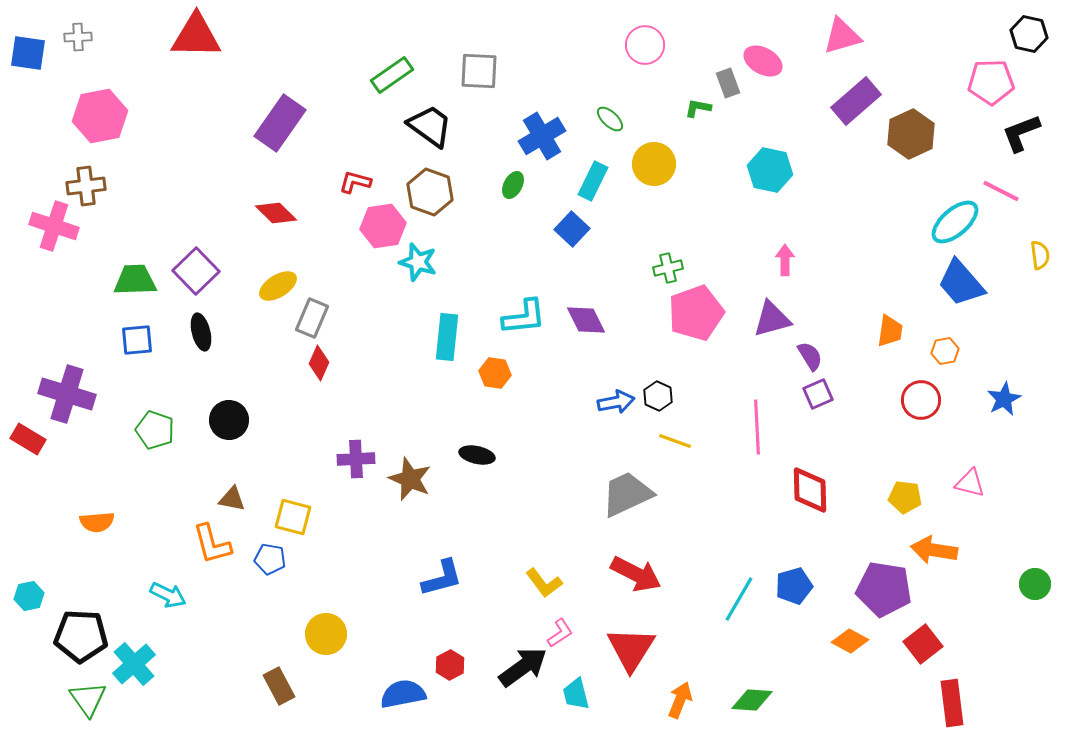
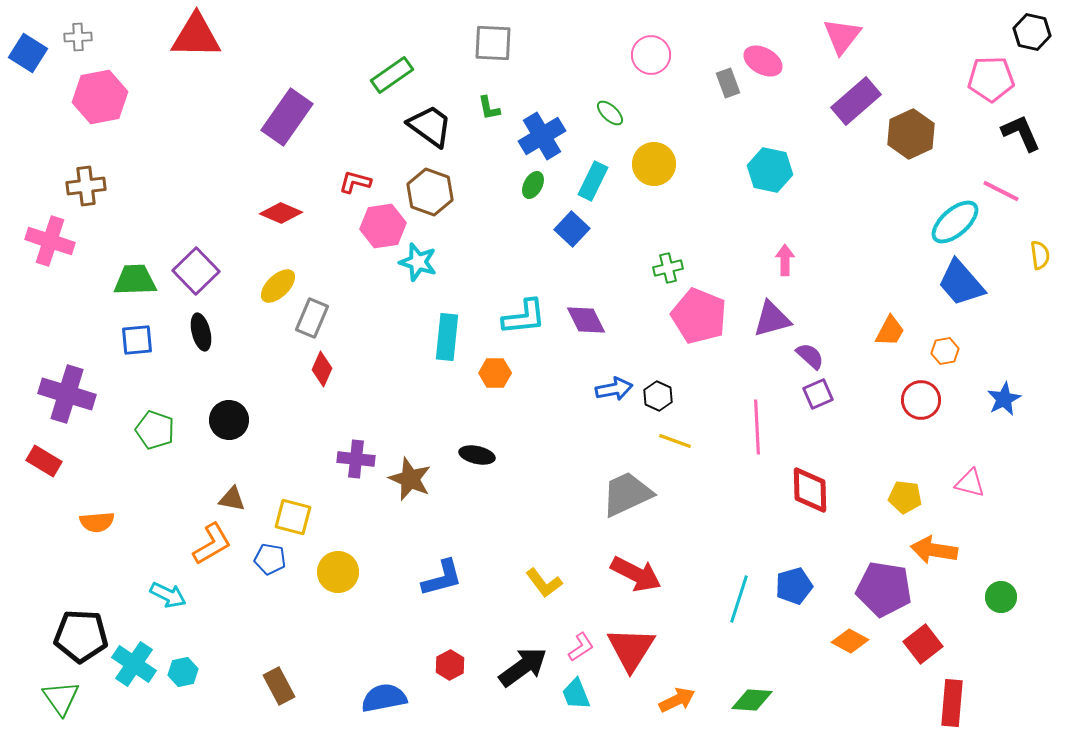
black hexagon at (1029, 34): moved 3 px right, 2 px up
pink triangle at (842, 36): rotated 36 degrees counterclockwise
pink circle at (645, 45): moved 6 px right, 10 px down
blue square at (28, 53): rotated 24 degrees clockwise
gray square at (479, 71): moved 14 px right, 28 px up
pink pentagon at (991, 82): moved 3 px up
green L-shape at (698, 108): moved 209 px left; rotated 112 degrees counterclockwise
pink hexagon at (100, 116): moved 19 px up
green ellipse at (610, 119): moved 6 px up
purple rectangle at (280, 123): moved 7 px right, 6 px up
black L-shape at (1021, 133): rotated 87 degrees clockwise
green ellipse at (513, 185): moved 20 px right
red diamond at (276, 213): moved 5 px right; rotated 21 degrees counterclockwise
pink cross at (54, 226): moved 4 px left, 15 px down
yellow ellipse at (278, 286): rotated 12 degrees counterclockwise
pink pentagon at (696, 313): moved 3 px right, 3 px down; rotated 30 degrees counterclockwise
orange trapezoid at (890, 331): rotated 20 degrees clockwise
purple semicircle at (810, 356): rotated 16 degrees counterclockwise
red diamond at (319, 363): moved 3 px right, 6 px down
orange hexagon at (495, 373): rotated 8 degrees counterclockwise
blue arrow at (616, 402): moved 2 px left, 13 px up
red rectangle at (28, 439): moved 16 px right, 22 px down
purple cross at (356, 459): rotated 9 degrees clockwise
orange L-shape at (212, 544): rotated 105 degrees counterclockwise
green circle at (1035, 584): moved 34 px left, 13 px down
cyan hexagon at (29, 596): moved 154 px right, 76 px down
cyan line at (739, 599): rotated 12 degrees counterclockwise
pink L-shape at (560, 633): moved 21 px right, 14 px down
yellow circle at (326, 634): moved 12 px right, 62 px up
cyan cross at (134, 664): rotated 15 degrees counterclockwise
blue semicircle at (403, 694): moved 19 px left, 4 px down
cyan trapezoid at (576, 694): rotated 8 degrees counterclockwise
green triangle at (88, 699): moved 27 px left, 1 px up
orange arrow at (680, 700): moved 3 px left; rotated 42 degrees clockwise
red rectangle at (952, 703): rotated 12 degrees clockwise
